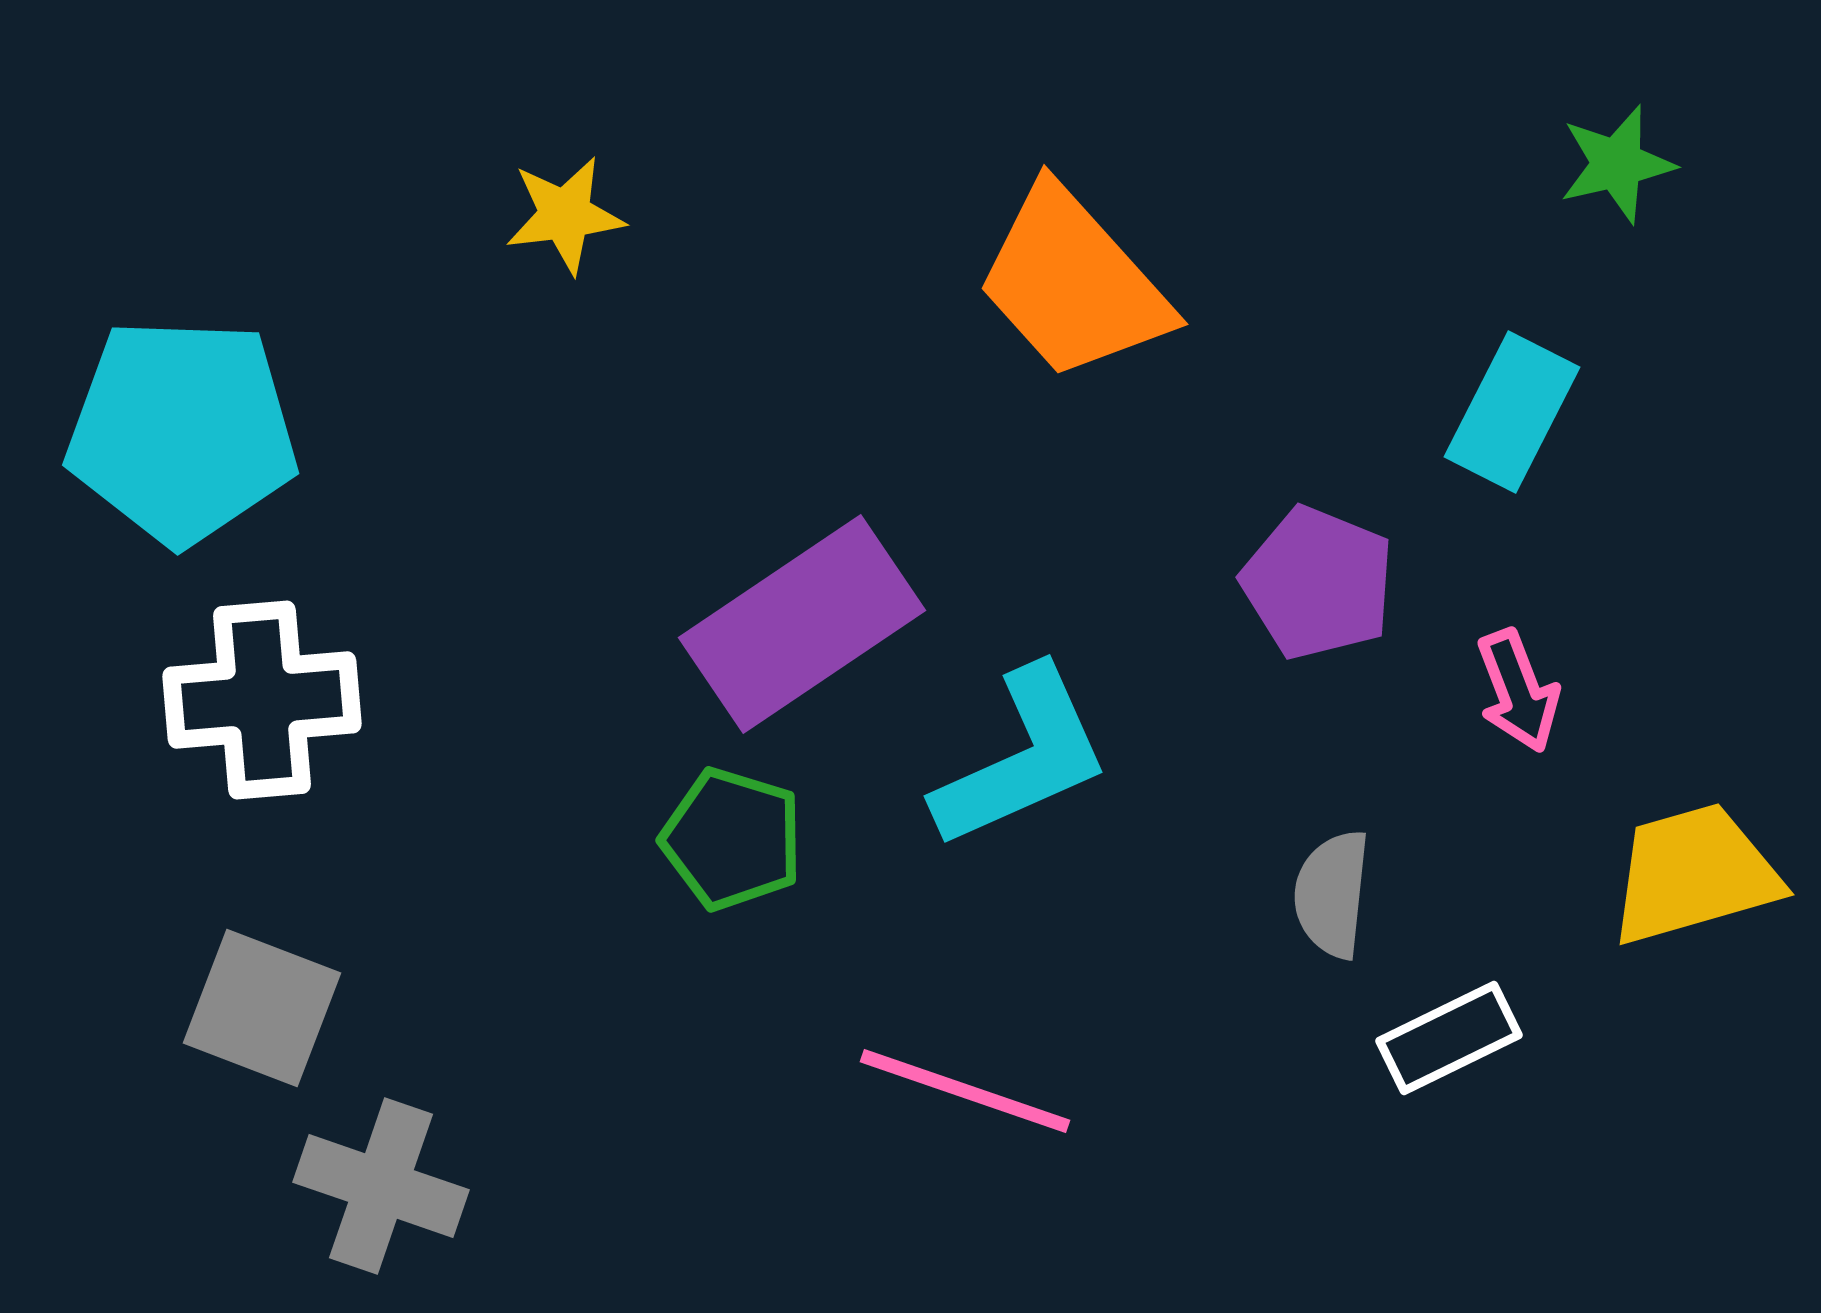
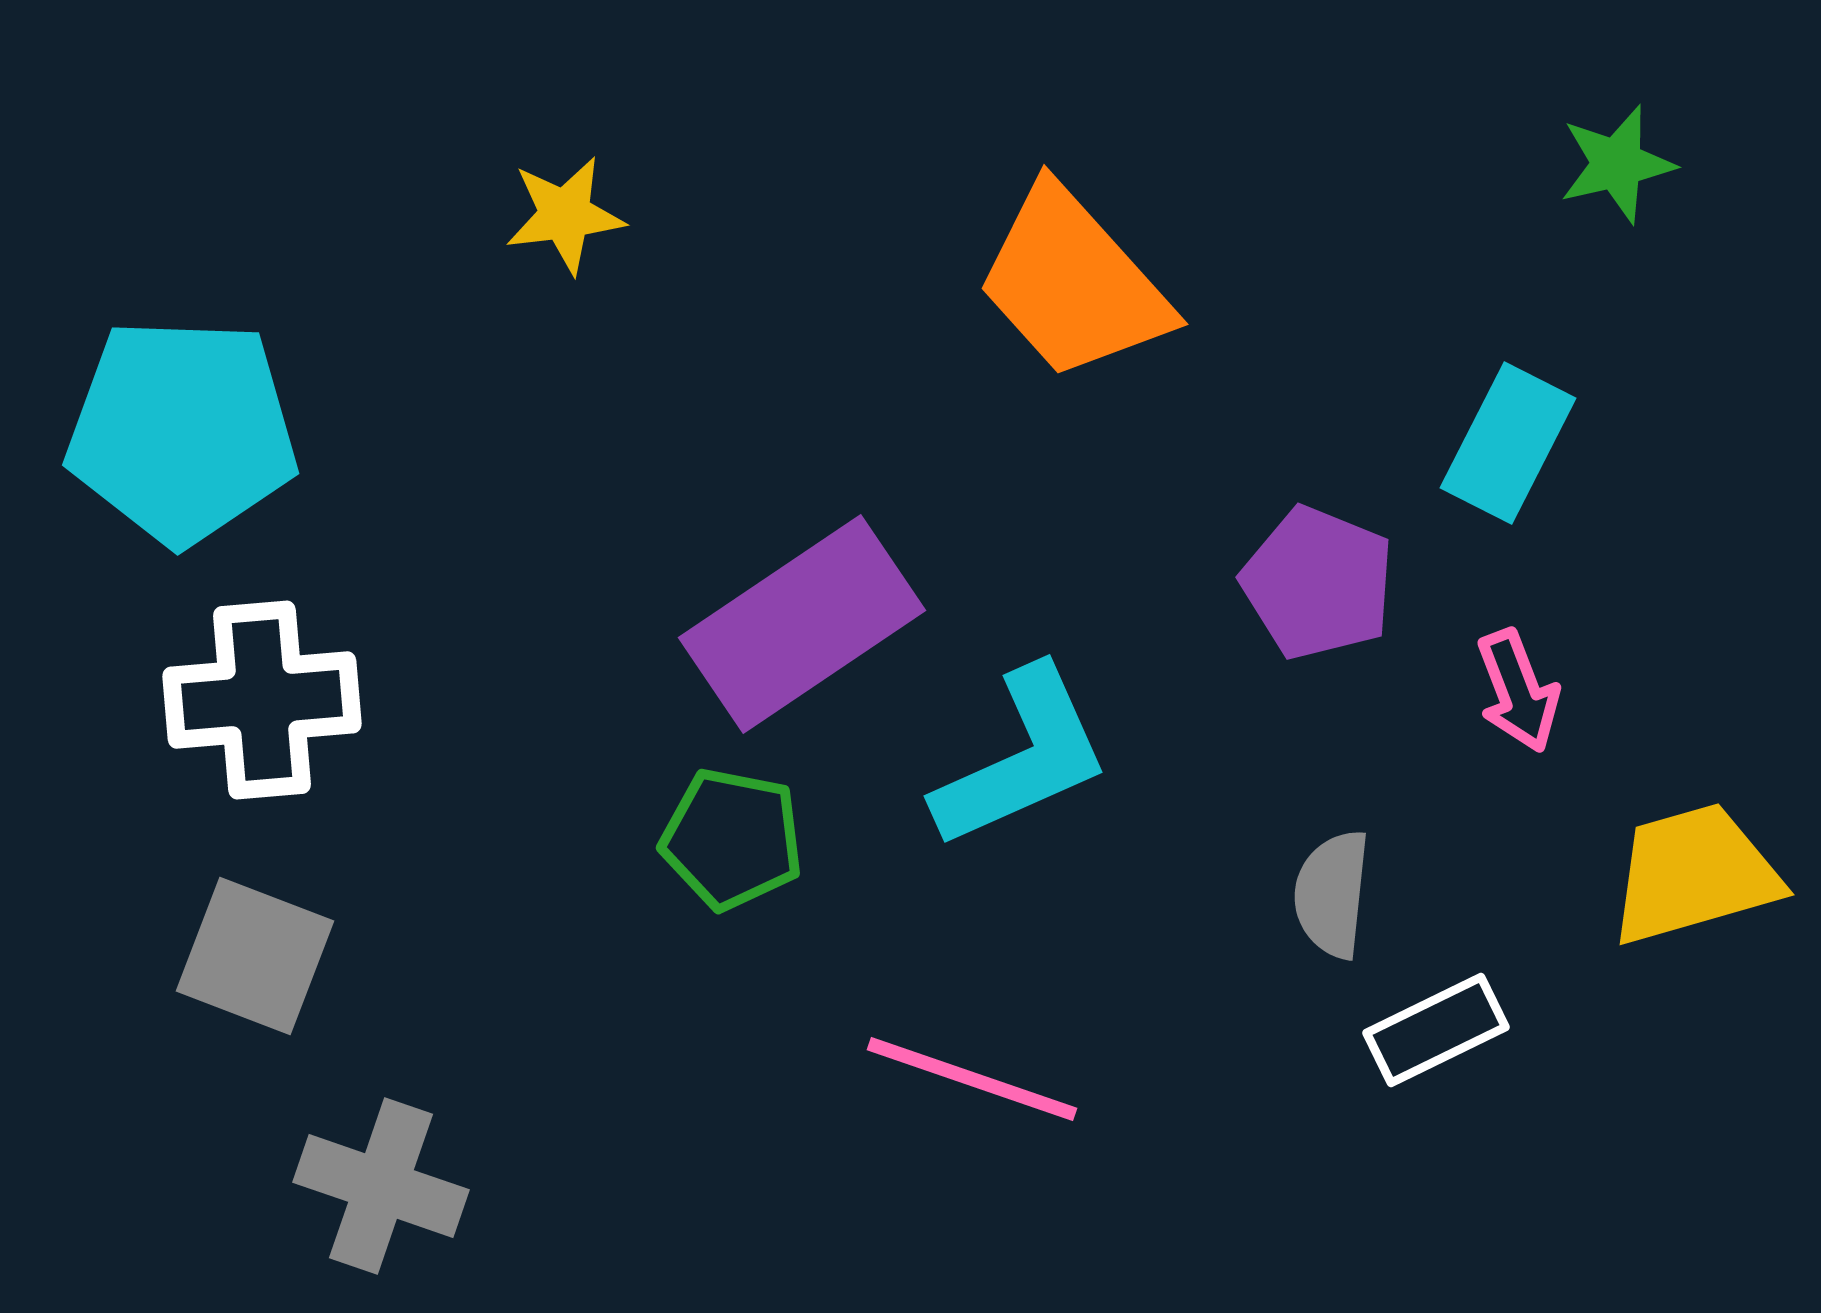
cyan rectangle: moved 4 px left, 31 px down
green pentagon: rotated 6 degrees counterclockwise
gray square: moved 7 px left, 52 px up
white rectangle: moved 13 px left, 8 px up
pink line: moved 7 px right, 12 px up
